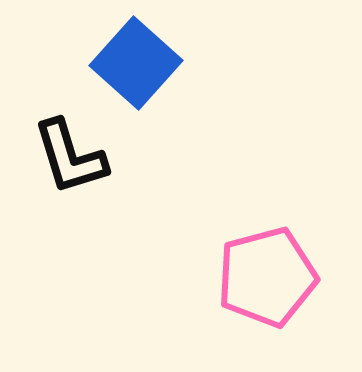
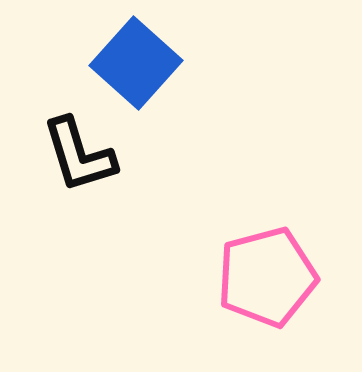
black L-shape: moved 9 px right, 2 px up
